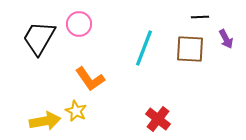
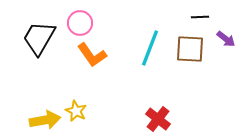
pink circle: moved 1 px right, 1 px up
purple arrow: rotated 24 degrees counterclockwise
cyan line: moved 6 px right
orange L-shape: moved 2 px right, 24 px up
yellow arrow: moved 1 px up
